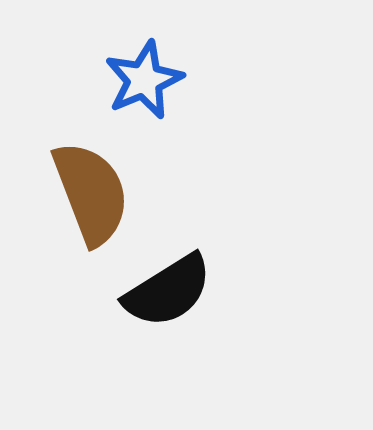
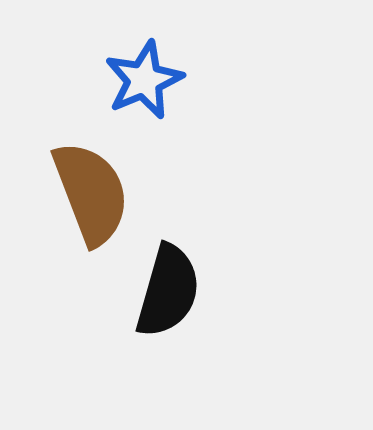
black semicircle: rotated 42 degrees counterclockwise
